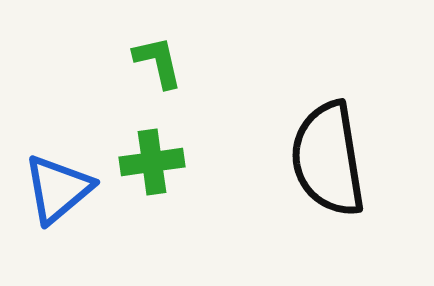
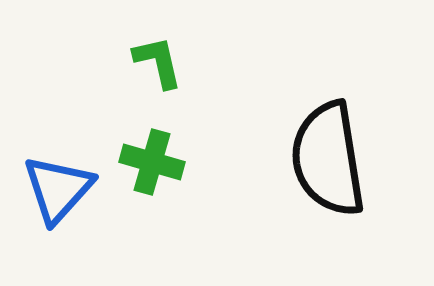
green cross: rotated 24 degrees clockwise
blue triangle: rotated 8 degrees counterclockwise
